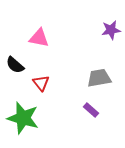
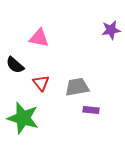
gray trapezoid: moved 22 px left, 9 px down
purple rectangle: rotated 35 degrees counterclockwise
